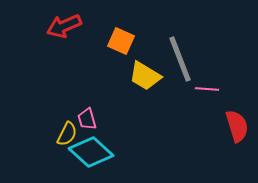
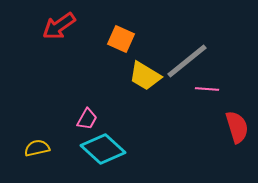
red arrow: moved 5 px left; rotated 12 degrees counterclockwise
orange square: moved 2 px up
gray line: moved 7 px right, 2 px down; rotated 72 degrees clockwise
pink trapezoid: rotated 135 degrees counterclockwise
red semicircle: moved 1 px down
yellow semicircle: moved 30 px left, 14 px down; rotated 130 degrees counterclockwise
cyan diamond: moved 12 px right, 3 px up
